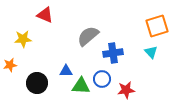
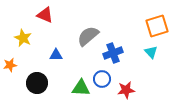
yellow star: moved 1 px up; rotated 30 degrees clockwise
blue cross: rotated 12 degrees counterclockwise
blue triangle: moved 10 px left, 16 px up
green triangle: moved 2 px down
